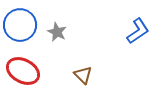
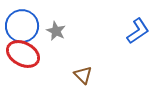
blue circle: moved 2 px right, 1 px down
gray star: moved 1 px left, 1 px up
red ellipse: moved 17 px up
